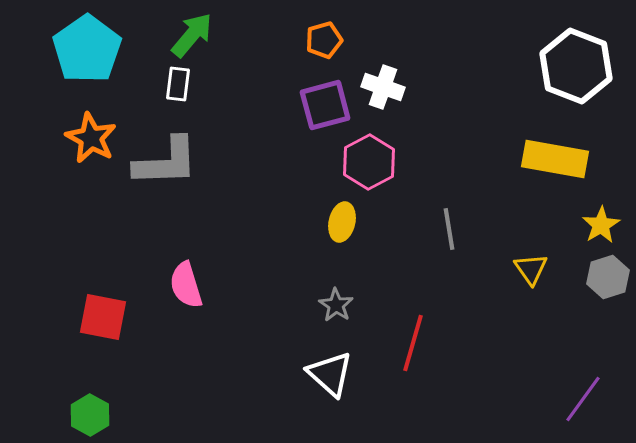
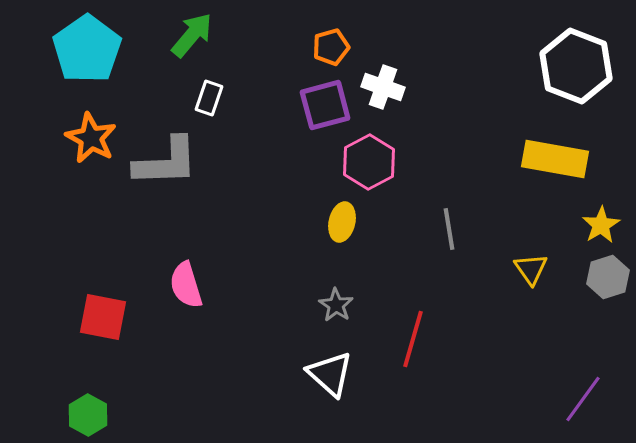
orange pentagon: moved 7 px right, 7 px down
white rectangle: moved 31 px right, 14 px down; rotated 12 degrees clockwise
red line: moved 4 px up
green hexagon: moved 2 px left
